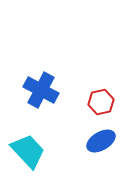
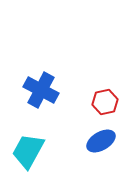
red hexagon: moved 4 px right
cyan trapezoid: rotated 108 degrees counterclockwise
